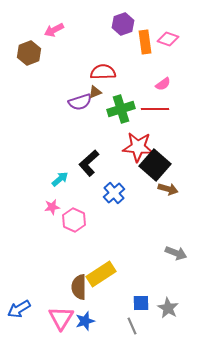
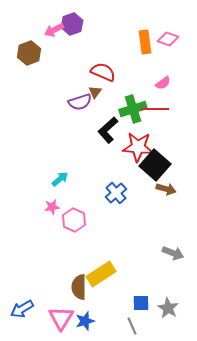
purple hexagon: moved 51 px left
red semicircle: rotated 25 degrees clockwise
pink semicircle: moved 1 px up
brown triangle: rotated 32 degrees counterclockwise
green cross: moved 12 px right
black L-shape: moved 19 px right, 33 px up
brown arrow: moved 2 px left
blue cross: moved 2 px right
gray arrow: moved 3 px left
blue arrow: moved 3 px right
